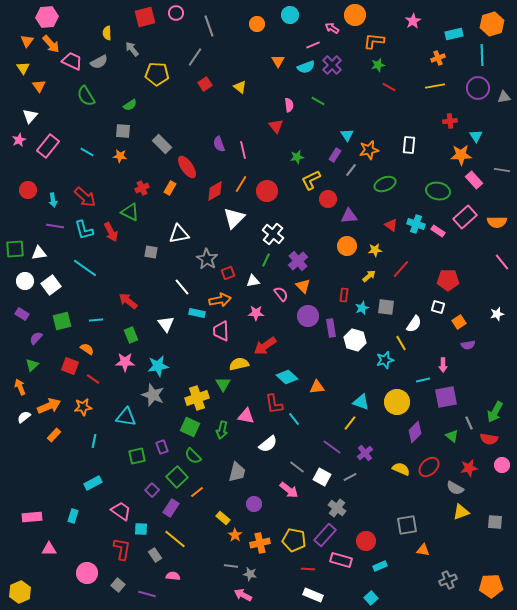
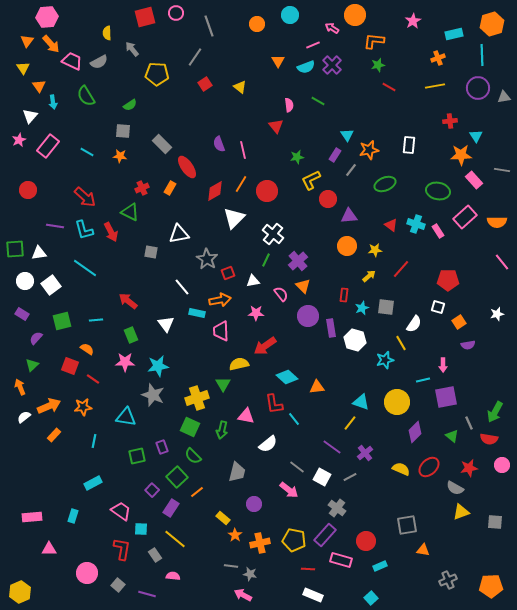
cyan arrow at (53, 200): moved 98 px up
pink rectangle at (438, 231): rotated 24 degrees clockwise
